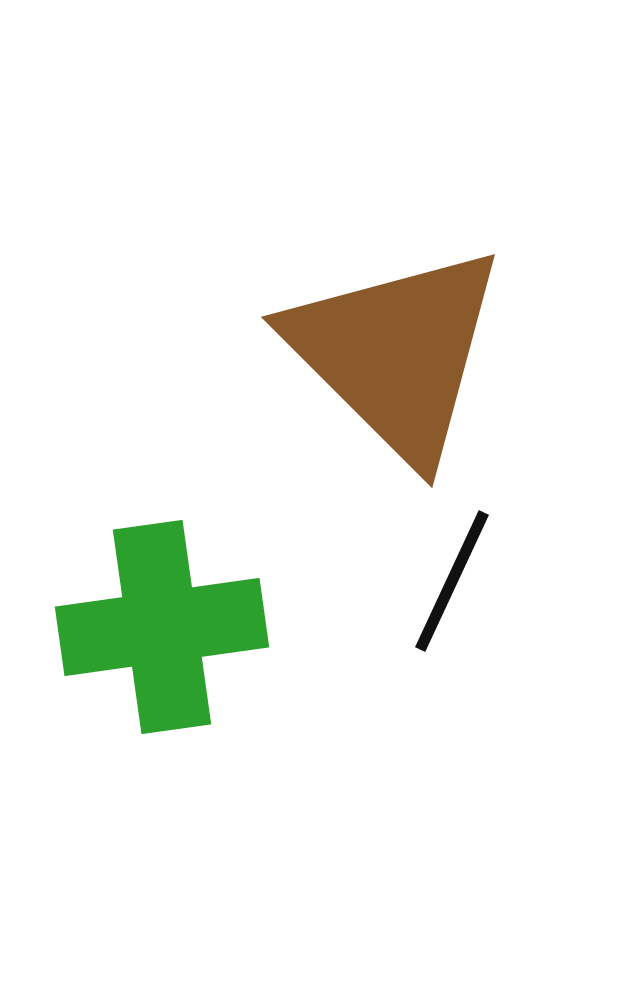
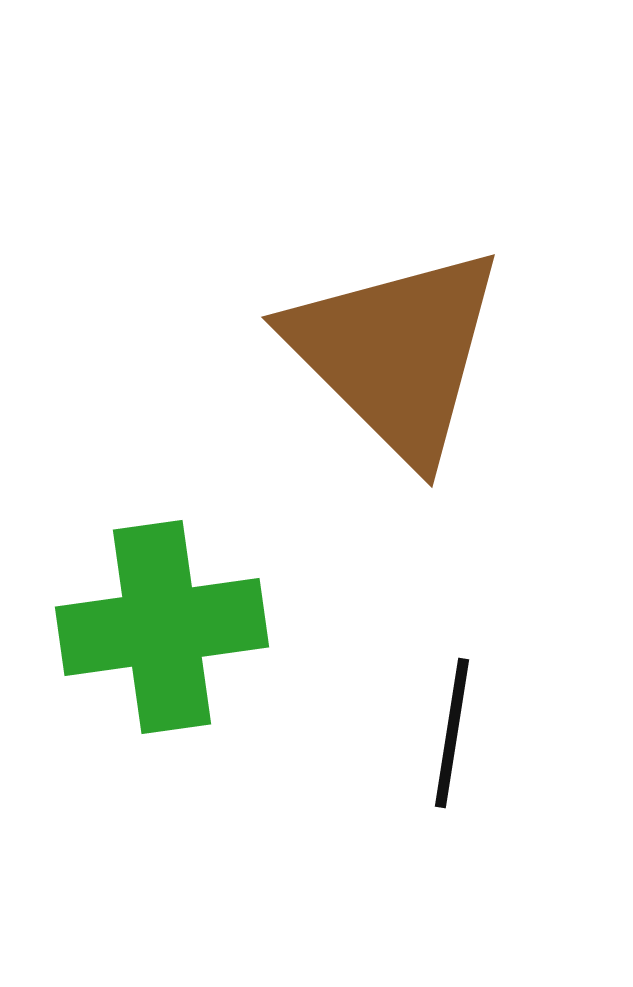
black line: moved 152 px down; rotated 16 degrees counterclockwise
